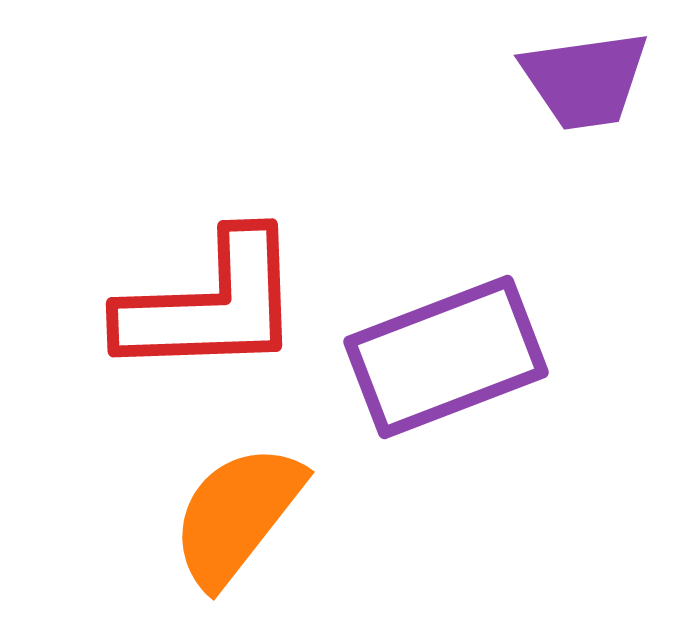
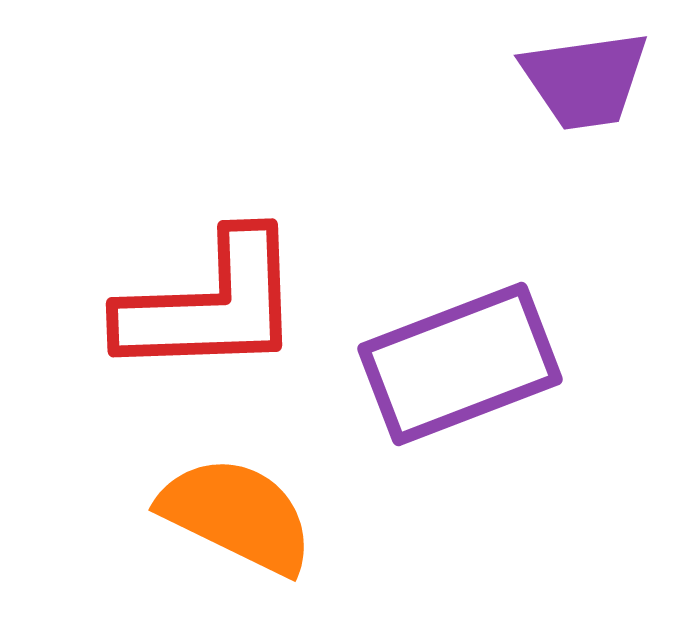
purple rectangle: moved 14 px right, 7 px down
orange semicircle: rotated 78 degrees clockwise
